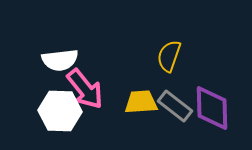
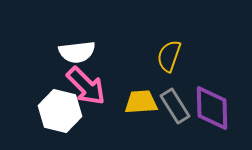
white semicircle: moved 17 px right, 8 px up
pink arrow: moved 1 px right, 3 px up; rotated 6 degrees counterclockwise
gray rectangle: rotated 20 degrees clockwise
white hexagon: rotated 12 degrees clockwise
